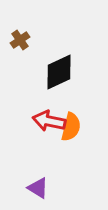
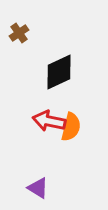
brown cross: moved 1 px left, 7 px up
